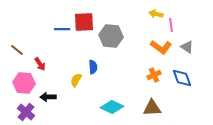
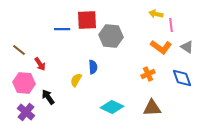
red square: moved 3 px right, 2 px up
brown line: moved 2 px right
orange cross: moved 6 px left, 1 px up
black arrow: rotated 56 degrees clockwise
